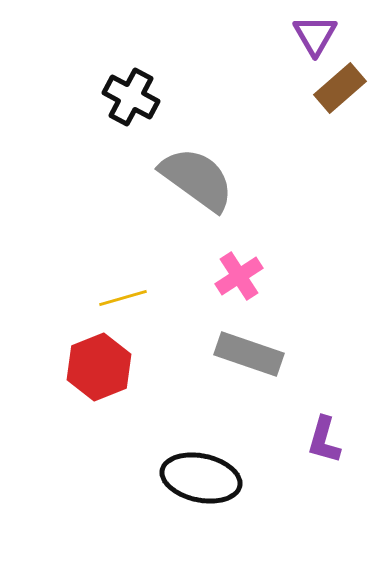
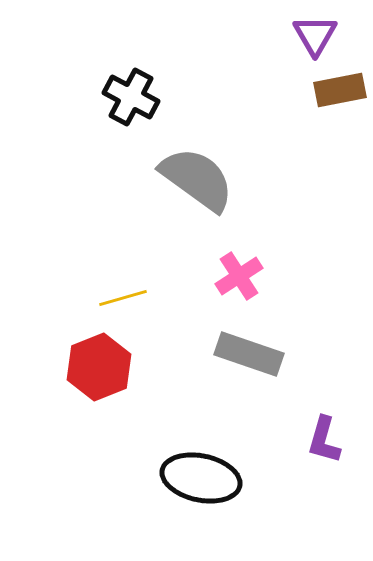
brown rectangle: moved 2 px down; rotated 30 degrees clockwise
